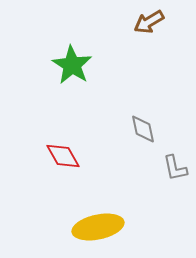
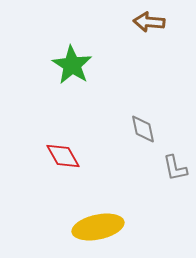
brown arrow: rotated 36 degrees clockwise
